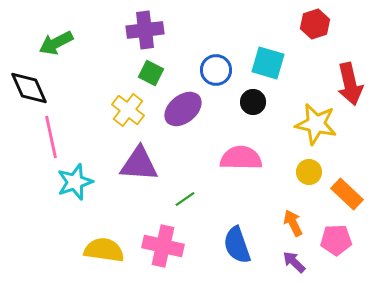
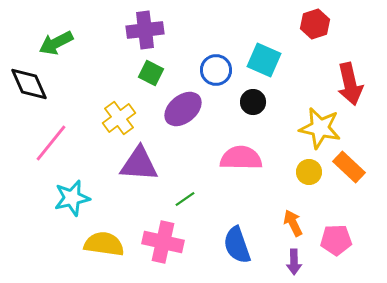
cyan square: moved 4 px left, 3 px up; rotated 8 degrees clockwise
black diamond: moved 4 px up
yellow cross: moved 9 px left, 8 px down; rotated 16 degrees clockwise
yellow star: moved 4 px right, 4 px down
pink line: moved 6 px down; rotated 51 degrees clockwise
cyan star: moved 3 px left, 16 px down; rotated 6 degrees clockwise
orange rectangle: moved 2 px right, 27 px up
pink cross: moved 4 px up
yellow semicircle: moved 6 px up
purple arrow: rotated 135 degrees counterclockwise
